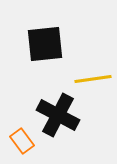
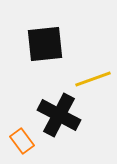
yellow line: rotated 12 degrees counterclockwise
black cross: moved 1 px right
